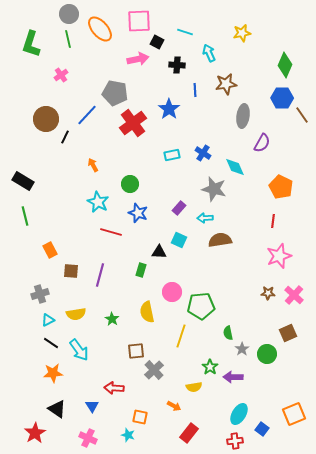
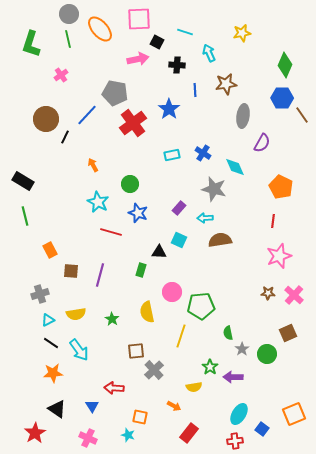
pink square at (139, 21): moved 2 px up
